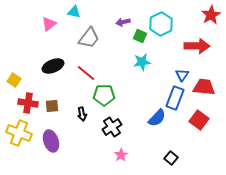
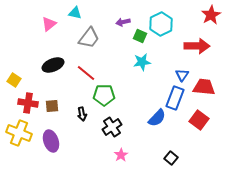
cyan triangle: moved 1 px right, 1 px down
black ellipse: moved 1 px up
